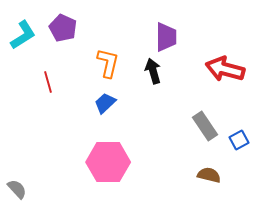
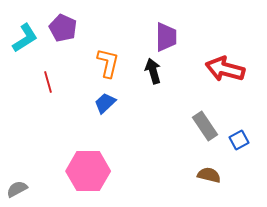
cyan L-shape: moved 2 px right, 3 px down
pink hexagon: moved 20 px left, 9 px down
gray semicircle: rotated 75 degrees counterclockwise
